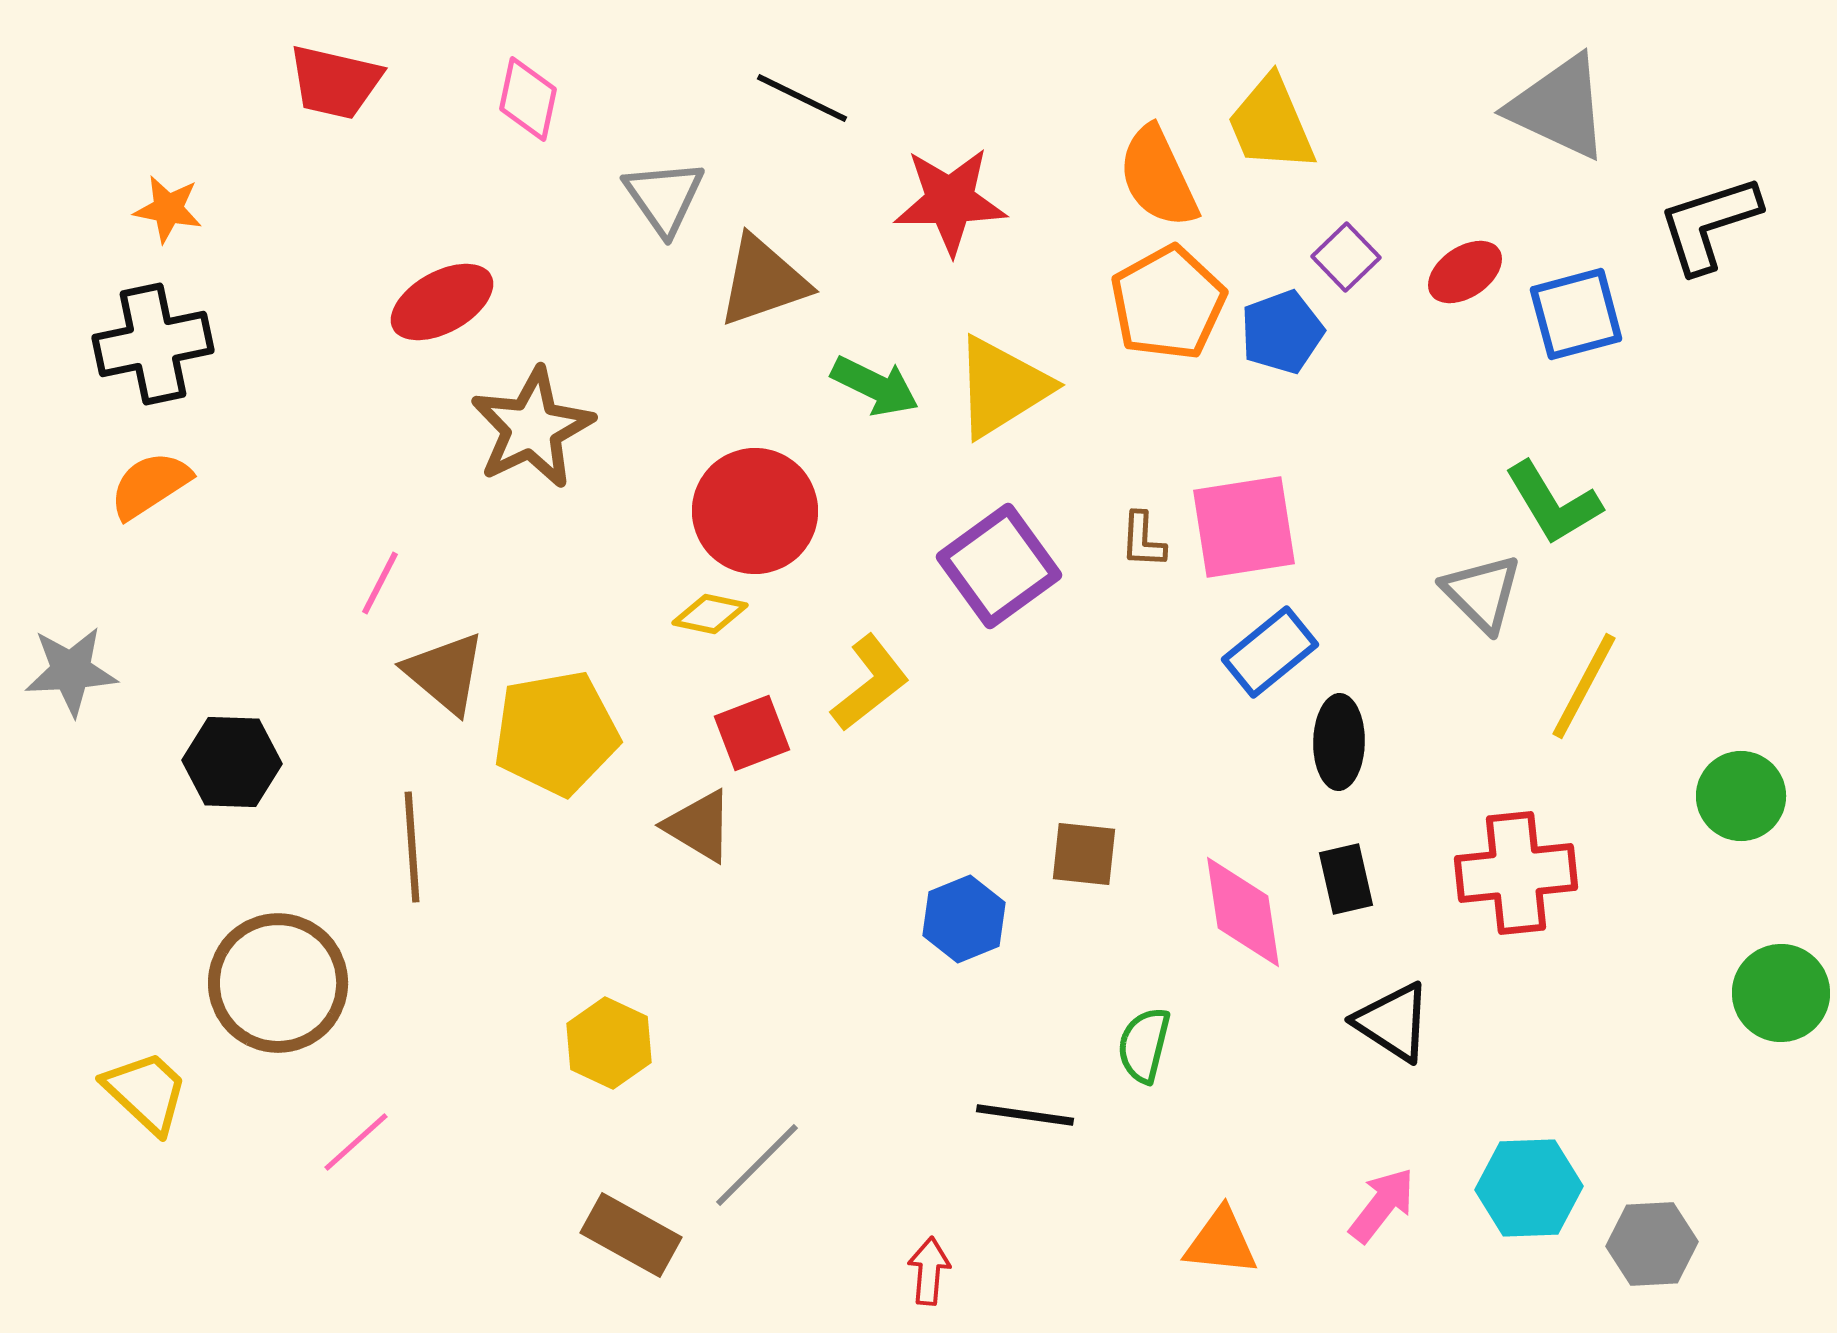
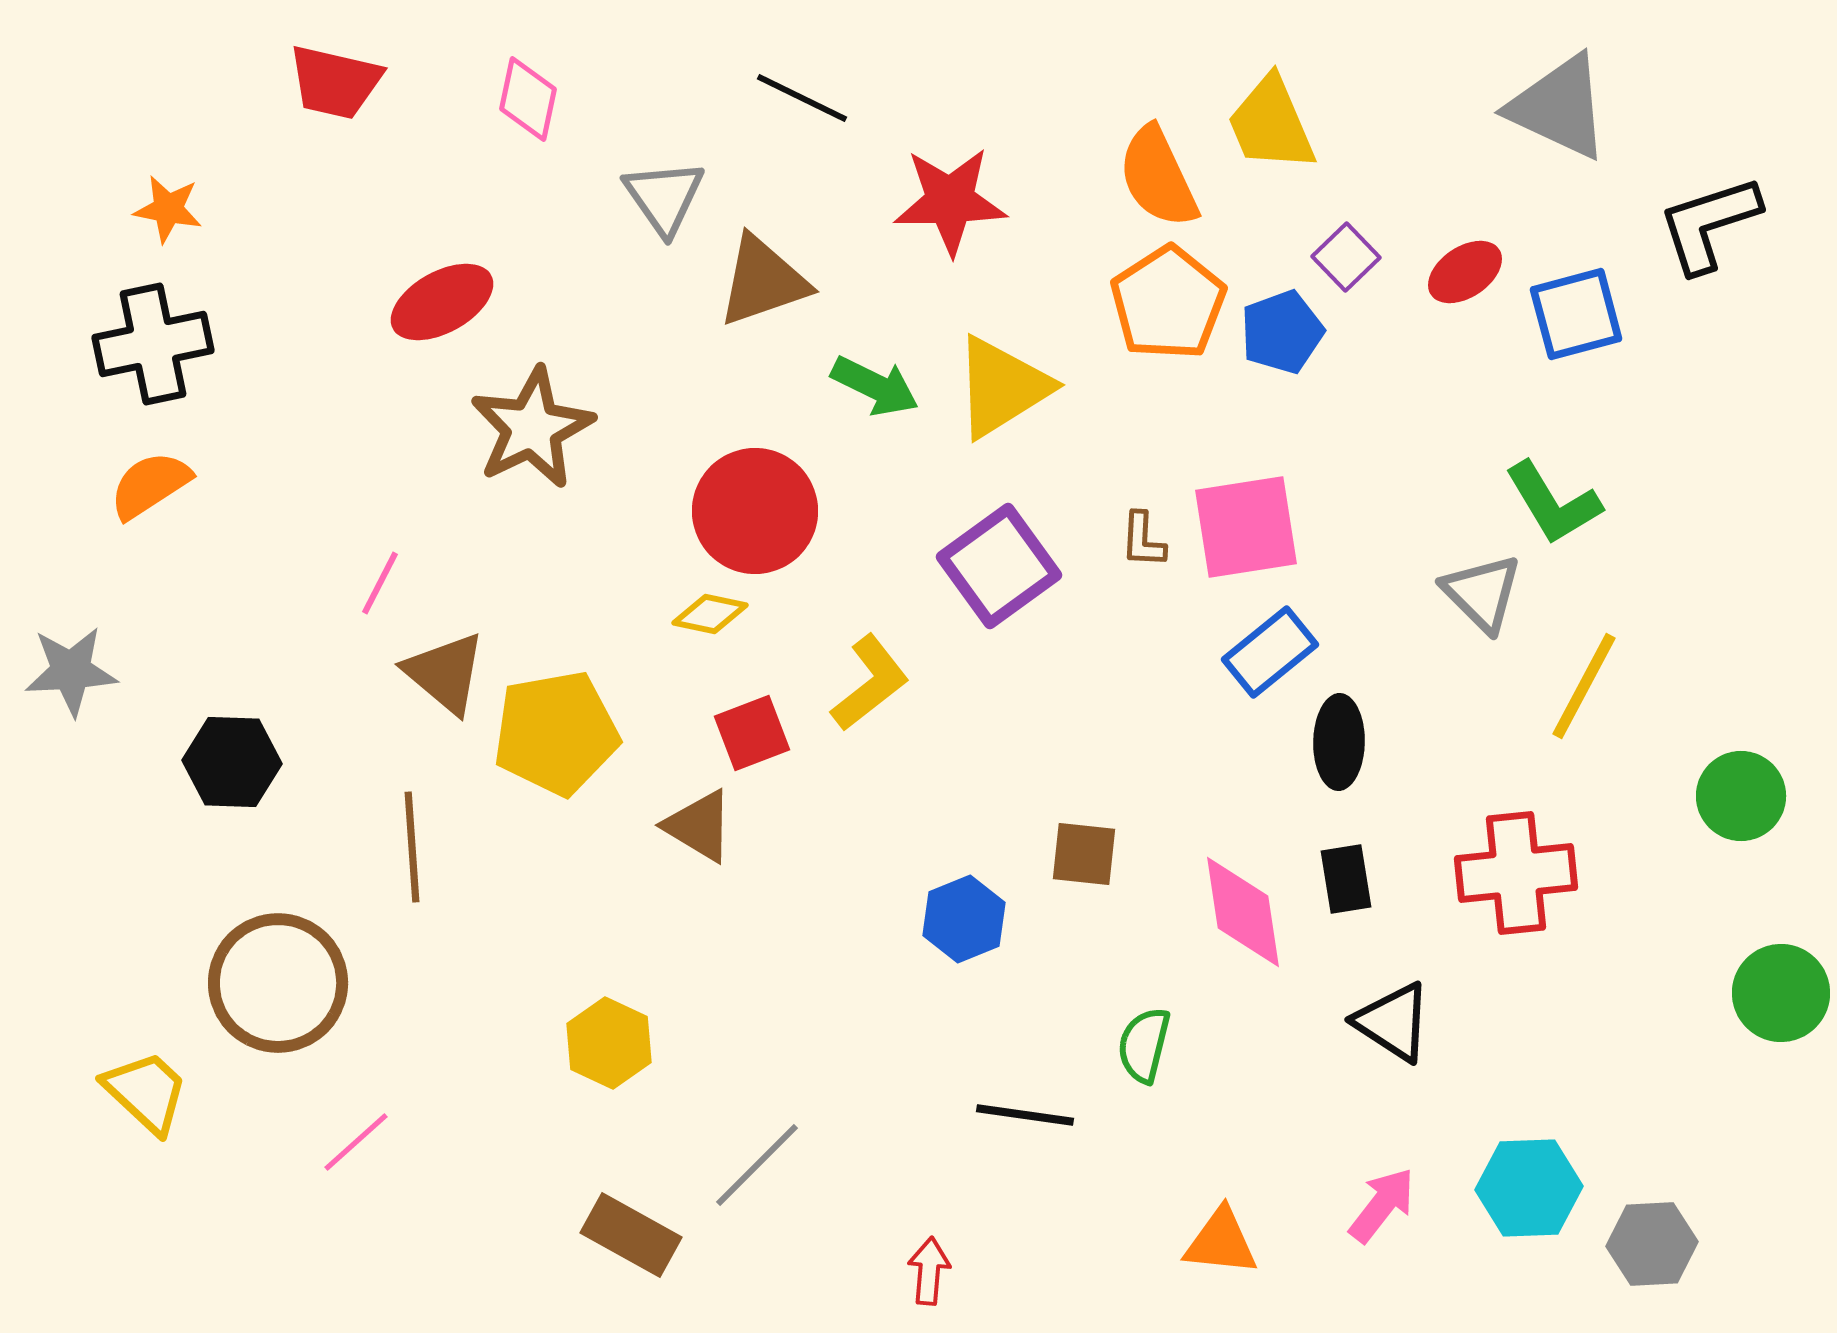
orange pentagon at (1168, 303): rotated 4 degrees counterclockwise
pink square at (1244, 527): moved 2 px right
black rectangle at (1346, 879): rotated 4 degrees clockwise
